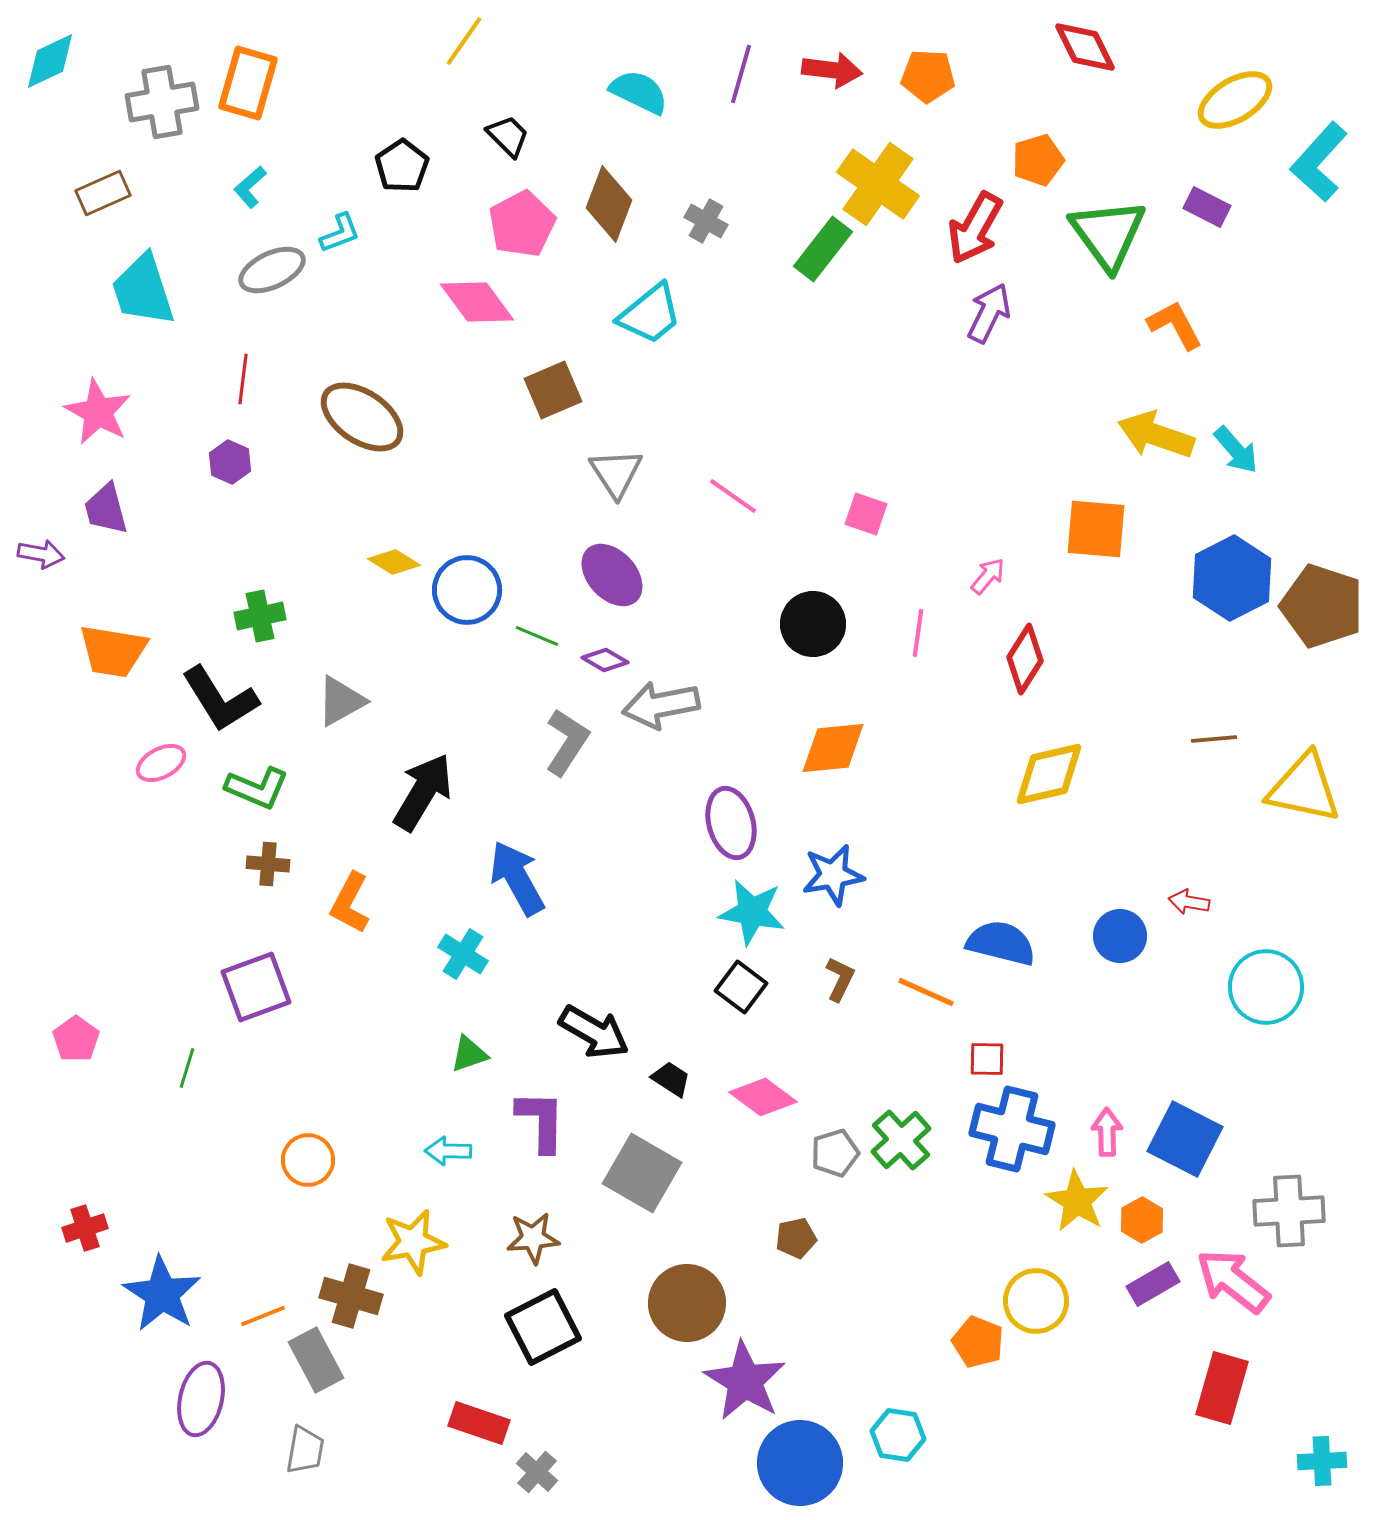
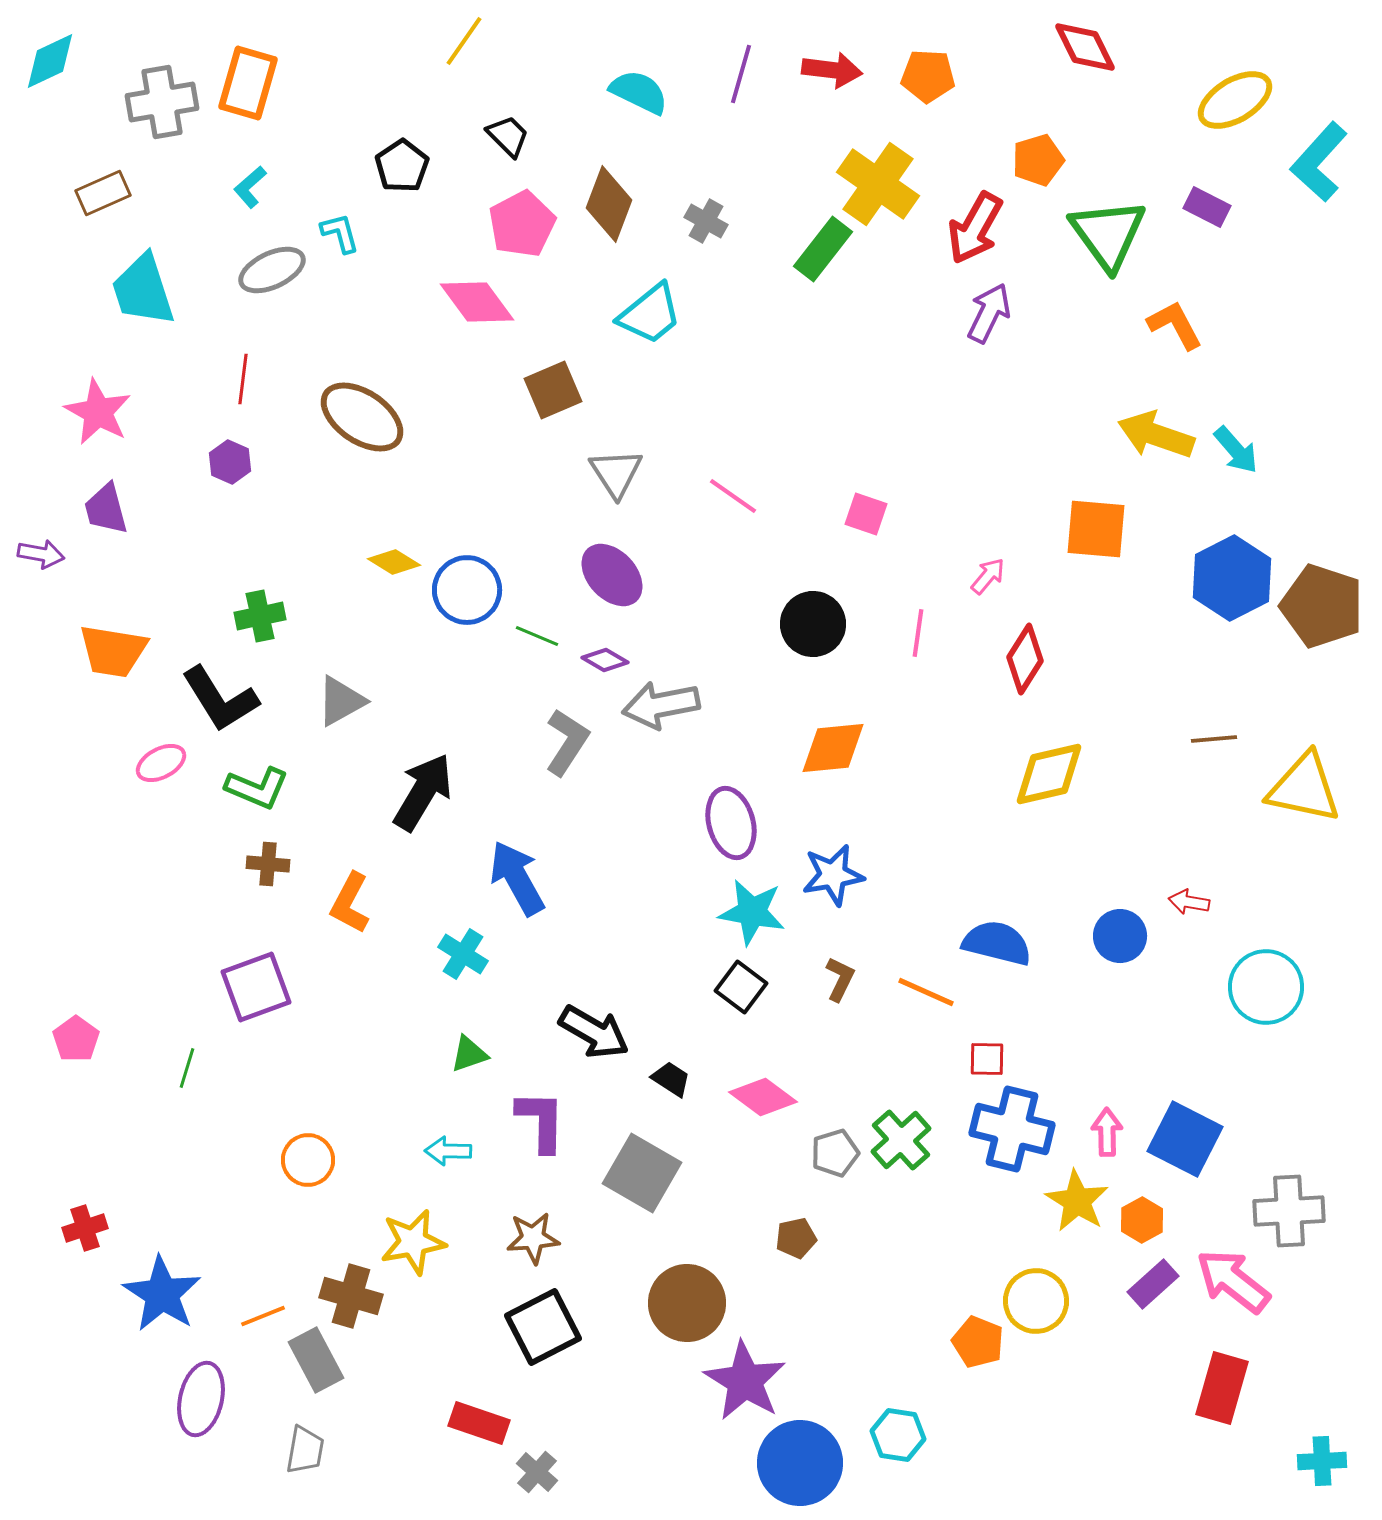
cyan L-shape at (340, 233): rotated 84 degrees counterclockwise
blue semicircle at (1001, 943): moved 4 px left
purple rectangle at (1153, 1284): rotated 12 degrees counterclockwise
